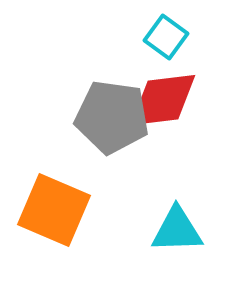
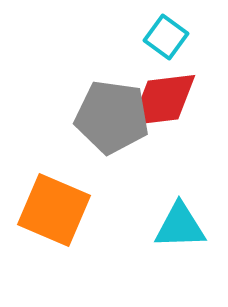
cyan triangle: moved 3 px right, 4 px up
